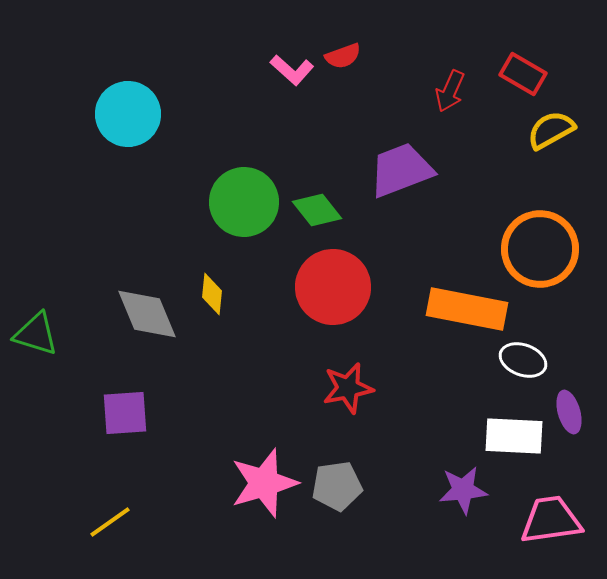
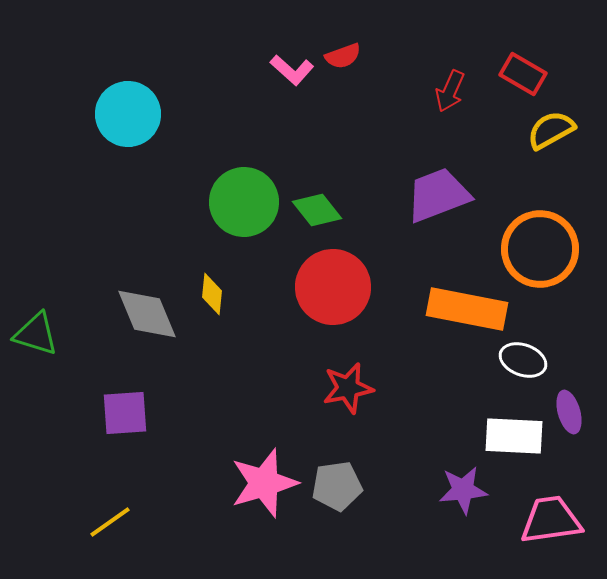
purple trapezoid: moved 37 px right, 25 px down
